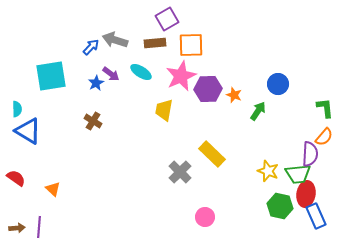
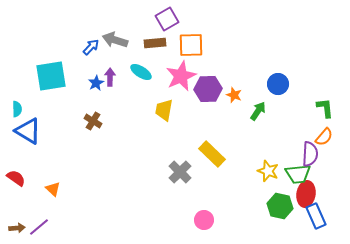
purple arrow: moved 1 px left, 3 px down; rotated 126 degrees counterclockwise
pink circle: moved 1 px left, 3 px down
purple line: rotated 45 degrees clockwise
